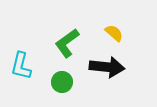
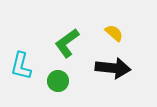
black arrow: moved 6 px right, 1 px down
green circle: moved 4 px left, 1 px up
